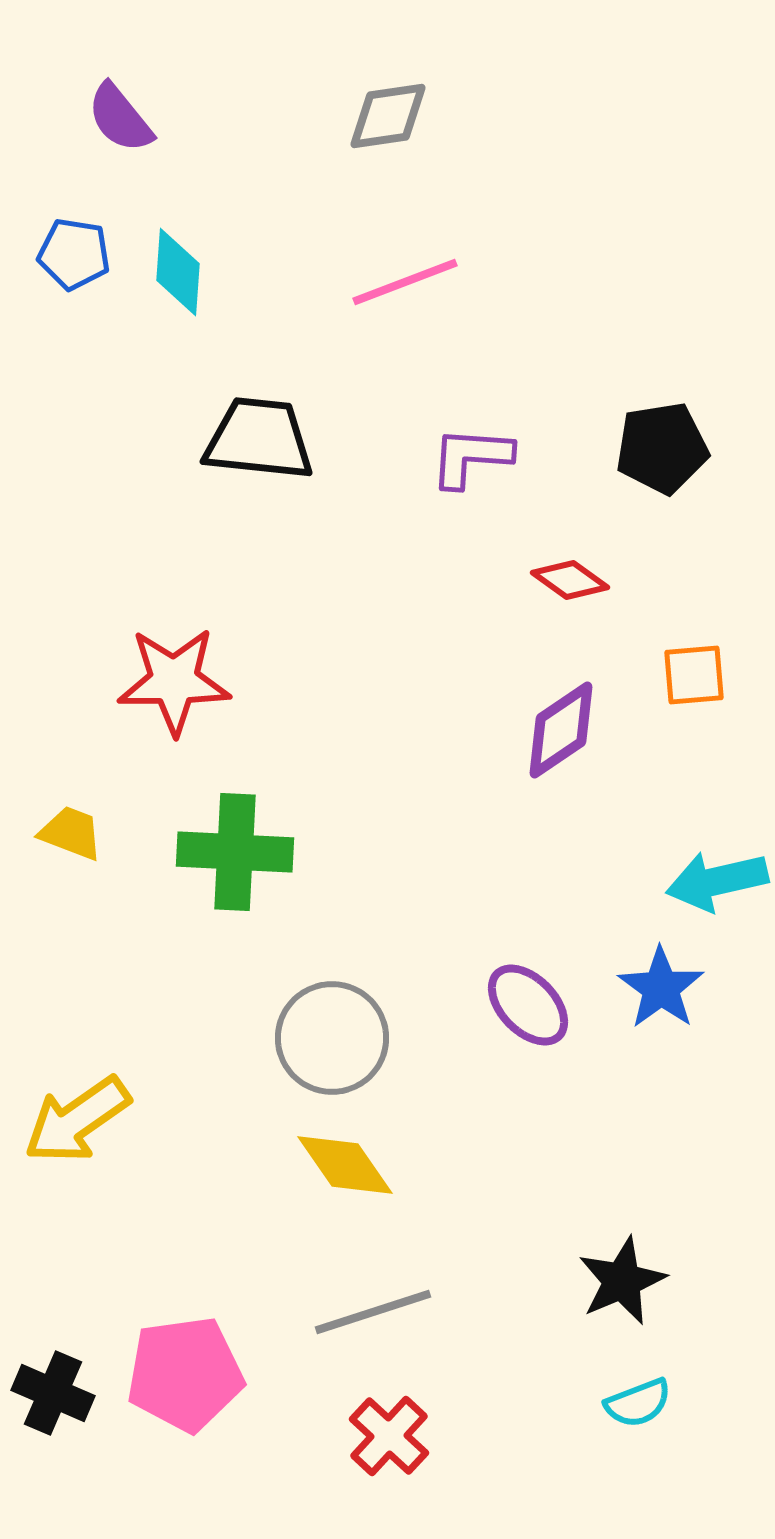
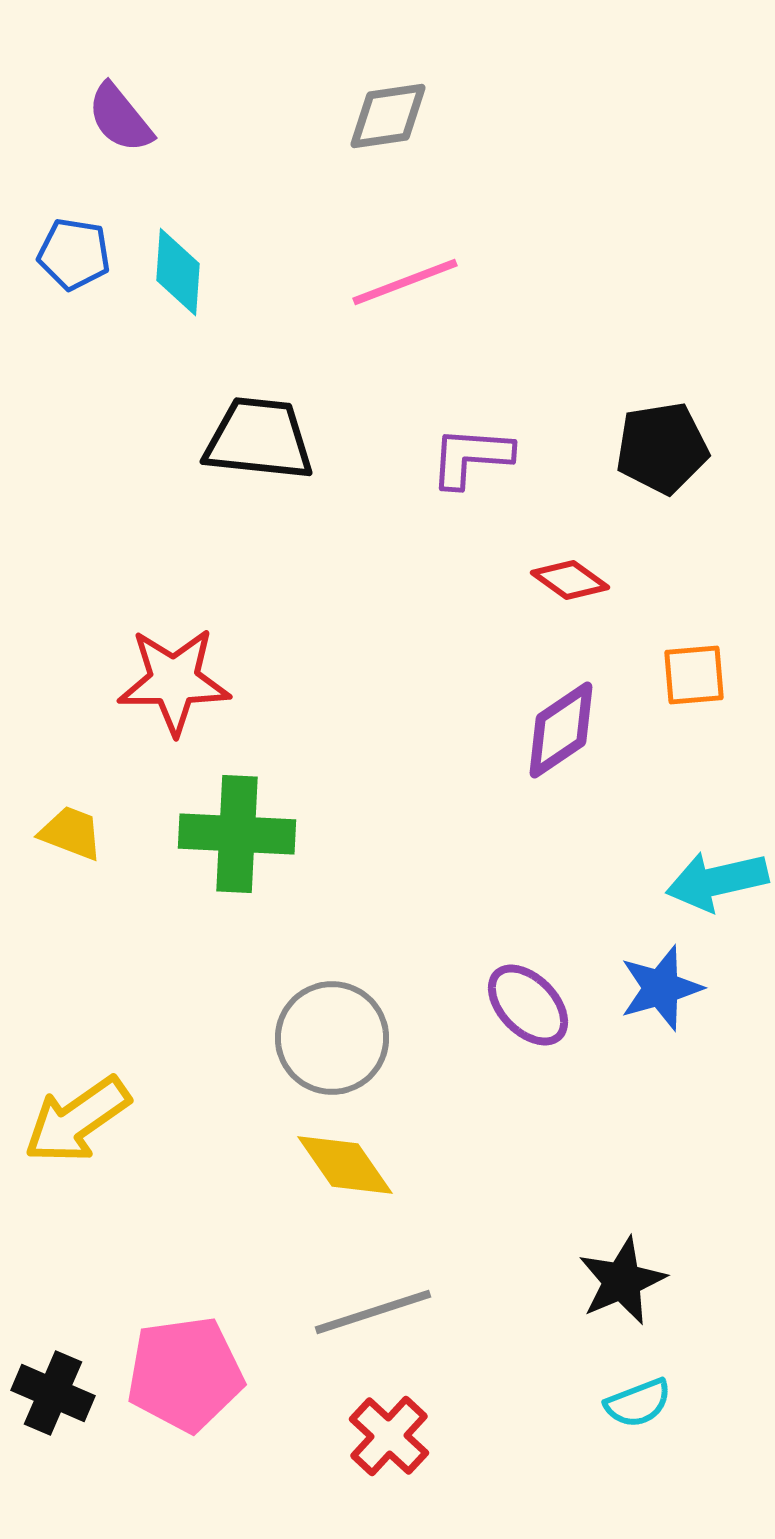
green cross: moved 2 px right, 18 px up
blue star: rotated 20 degrees clockwise
